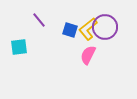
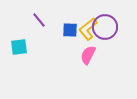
blue square: rotated 14 degrees counterclockwise
